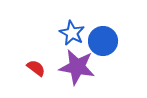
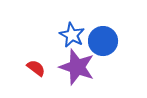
blue star: moved 2 px down
purple star: rotated 9 degrees clockwise
